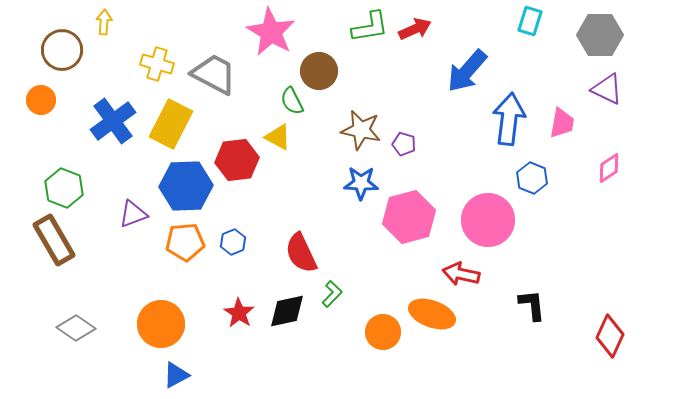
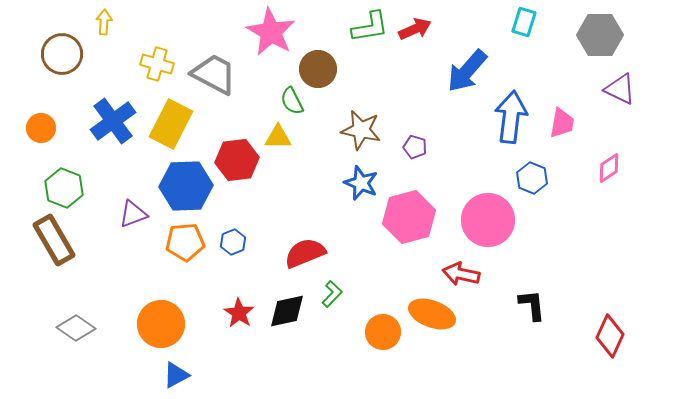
cyan rectangle at (530, 21): moved 6 px left, 1 px down
brown circle at (62, 50): moved 4 px down
brown circle at (319, 71): moved 1 px left, 2 px up
purple triangle at (607, 89): moved 13 px right
orange circle at (41, 100): moved 28 px down
blue arrow at (509, 119): moved 2 px right, 2 px up
yellow triangle at (278, 137): rotated 28 degrees counterclockwise
purple pentagon at (404, 144): moved 11 px right, 3 px down
blue star at (361, 183): rotated 20 degrees clockwise
red semicircle at (301, 253): moved 4 px right; rotated 93 degrees clockwise
